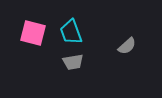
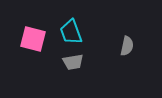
pink square: moved 6 px down
gray semicircle: rotated 36 degrees counterclockwise
